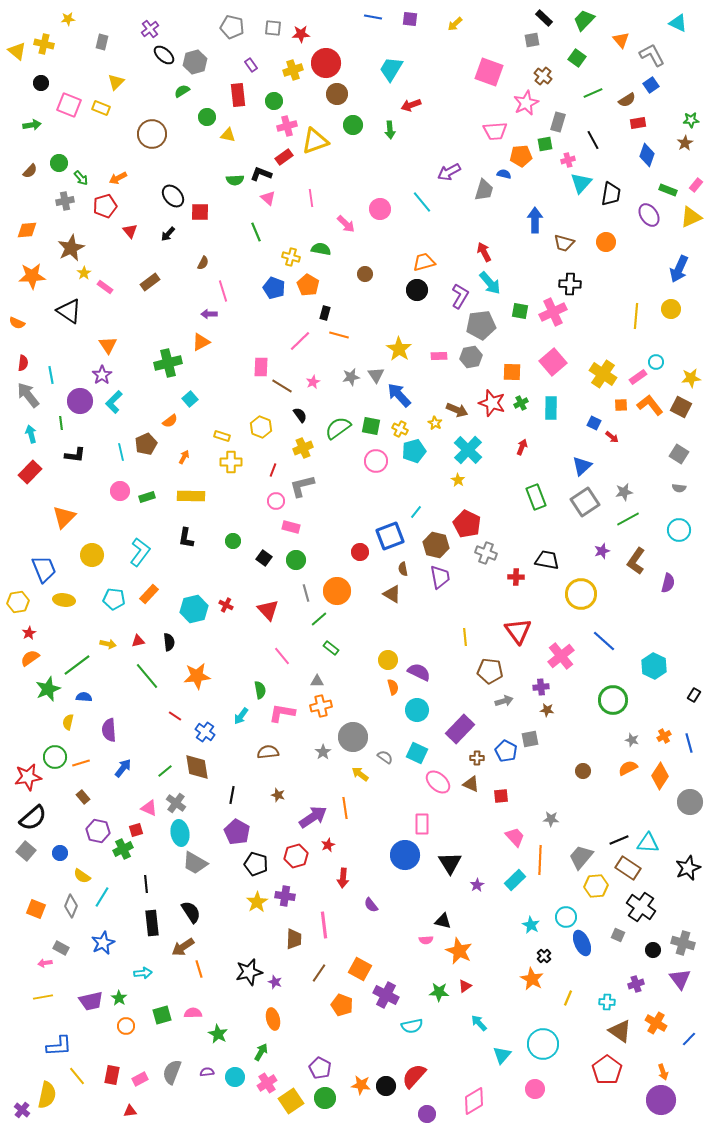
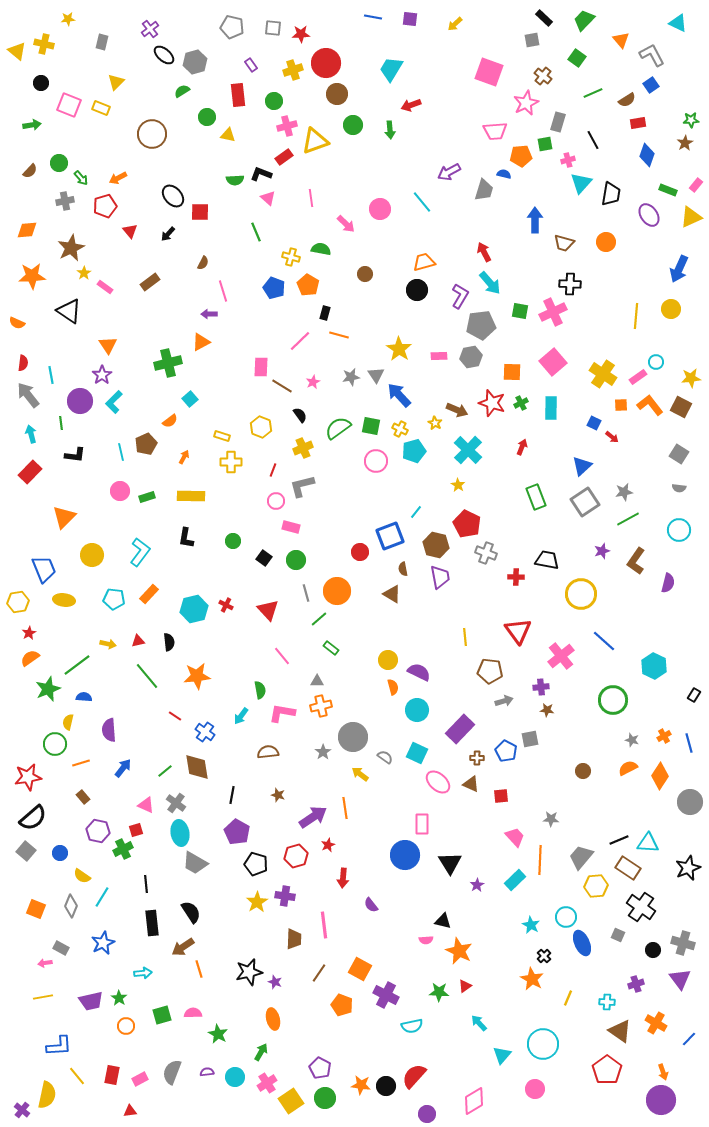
yellow star at (458, 480): moved 5 px down
green circle at (55, 757): moved 13 px up
pink triangle at (149, 808): moved 3 px left, 3 px up
